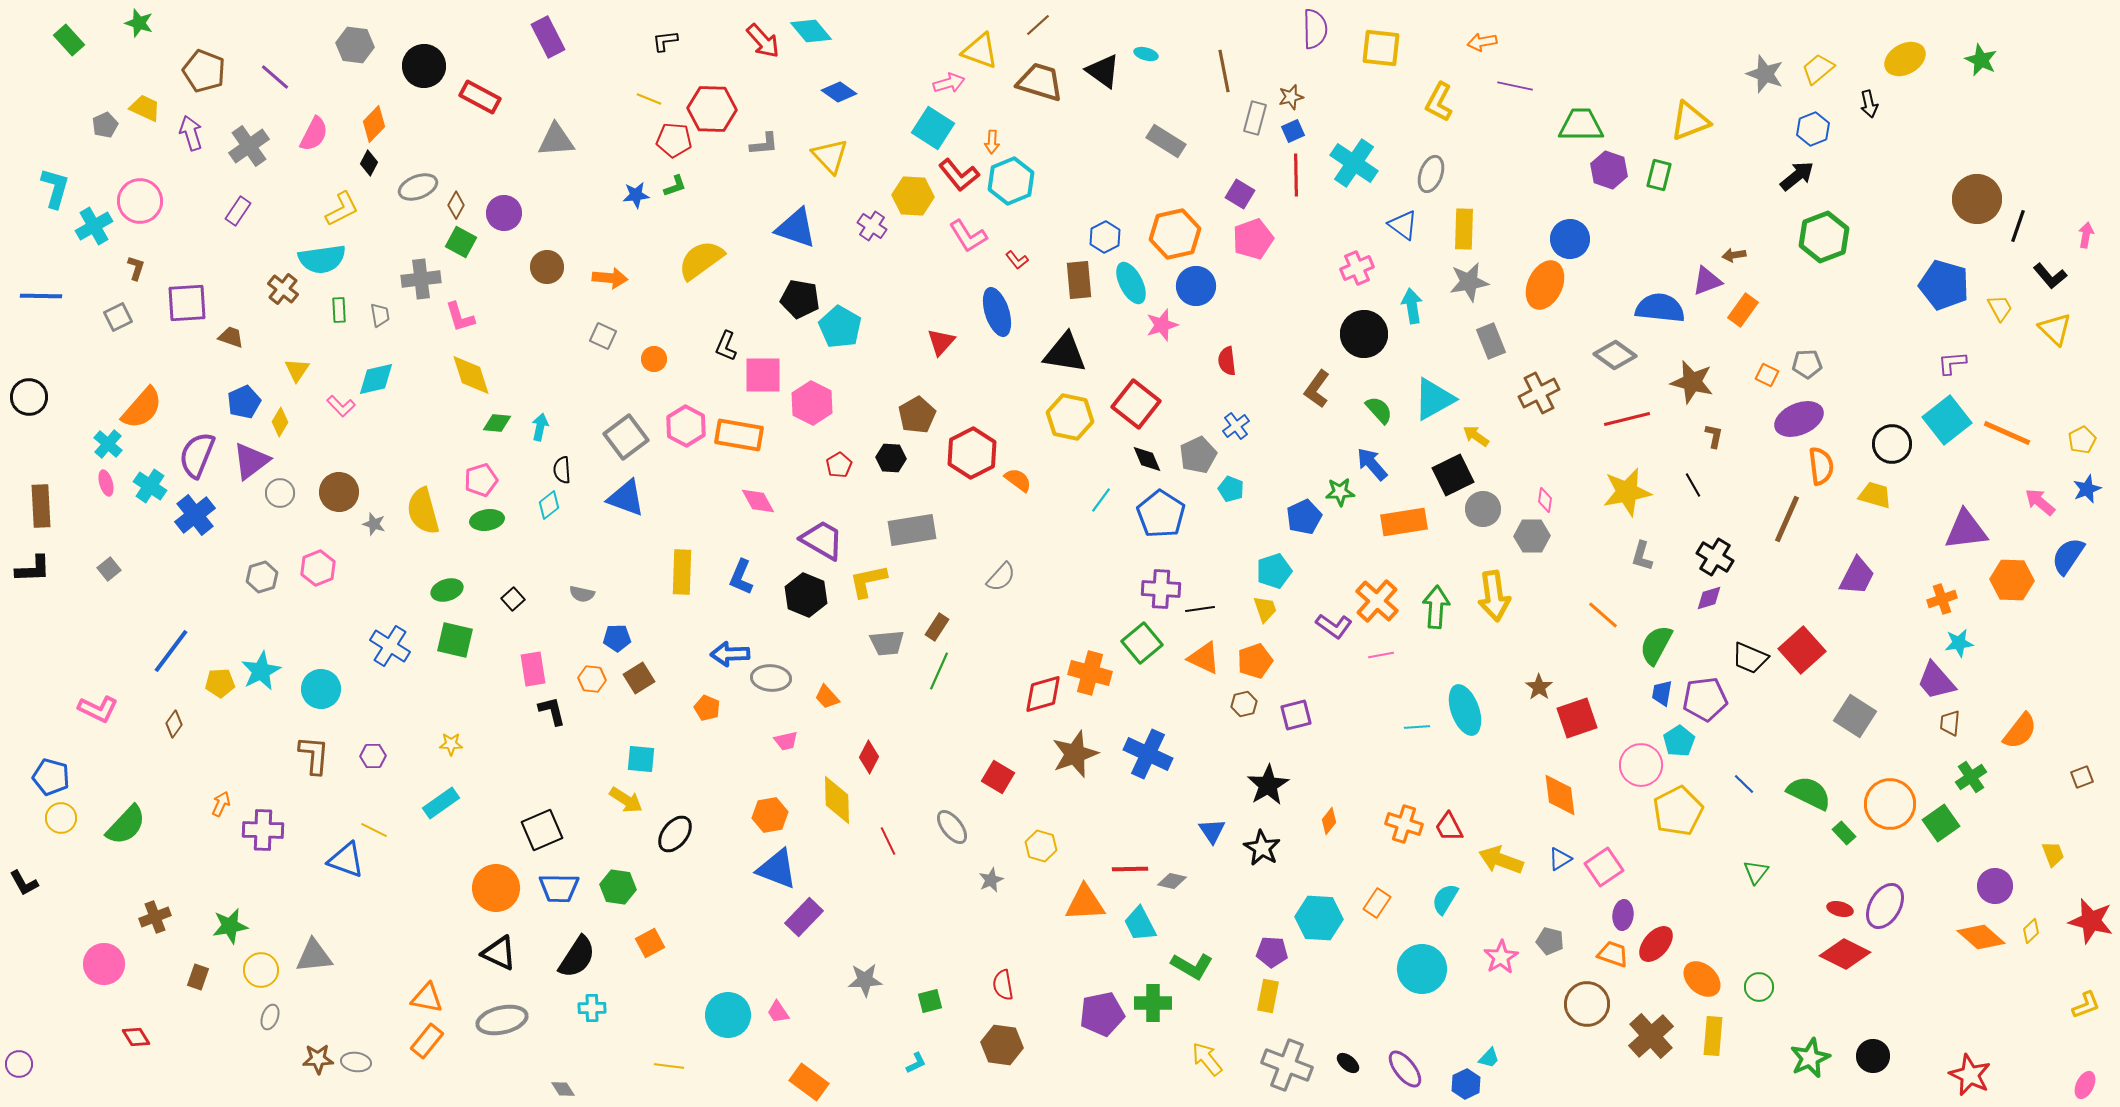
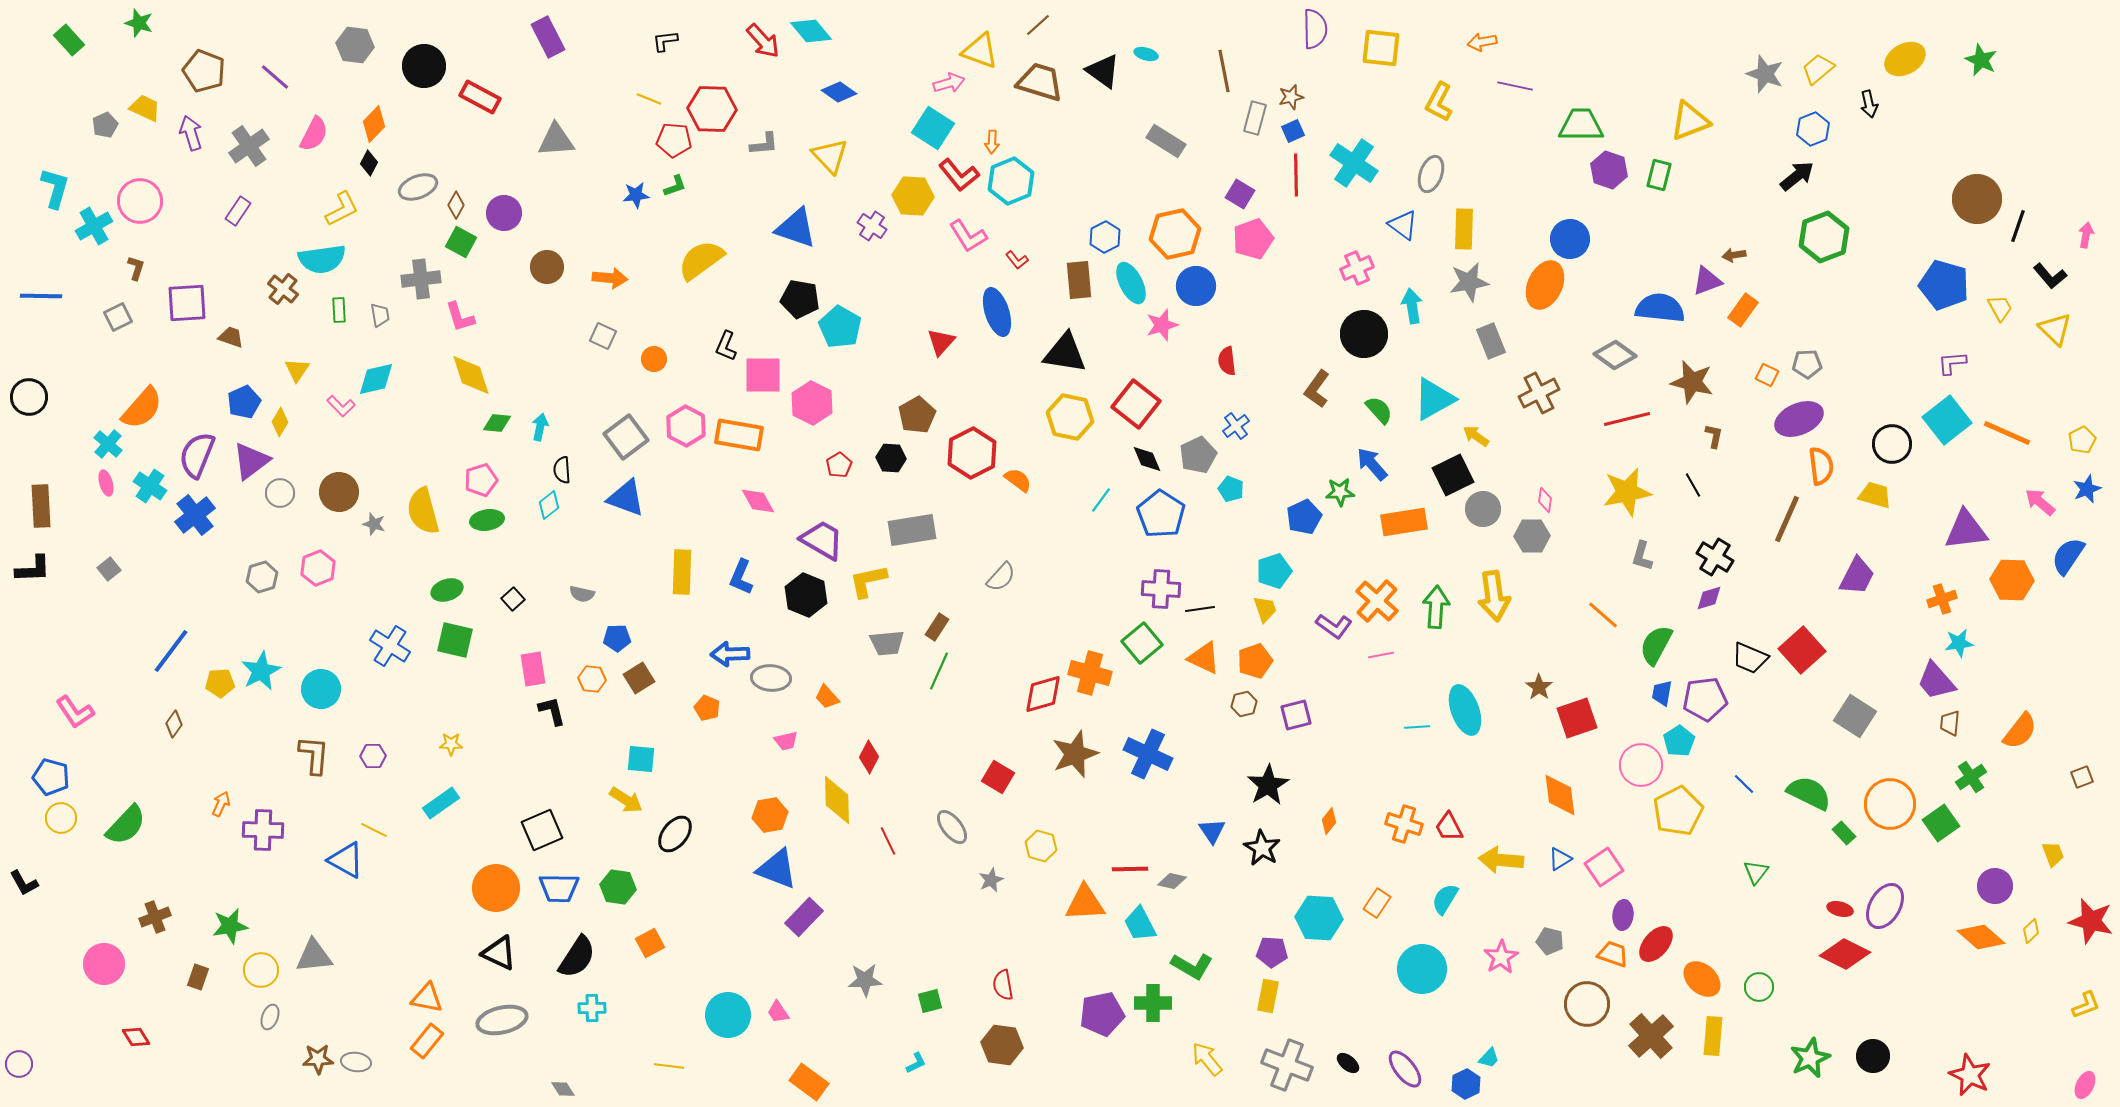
pink L-shape at (98, 709): moved 23 px left, 3 px down; rotated 30 degrees clockwise
blue triangle at (346, 860): rotated 9 degrees clockwise
yellow arrow at (1501, 860): rotated 15 degrees counterclockwise
